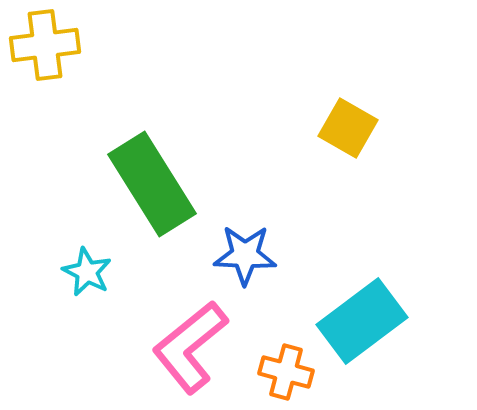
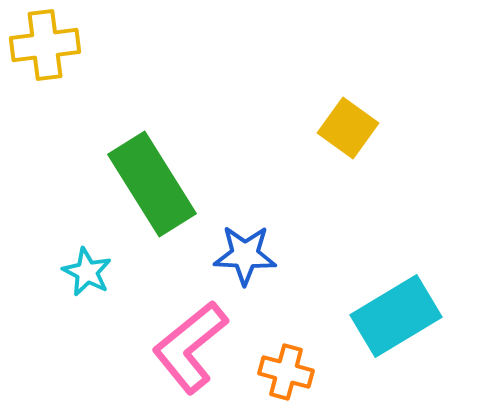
yellow square: rotated 6 degrees clockwise
cyan rectangle: moved 34 px right, 5 px up; rotated 6 degrees clockwise
